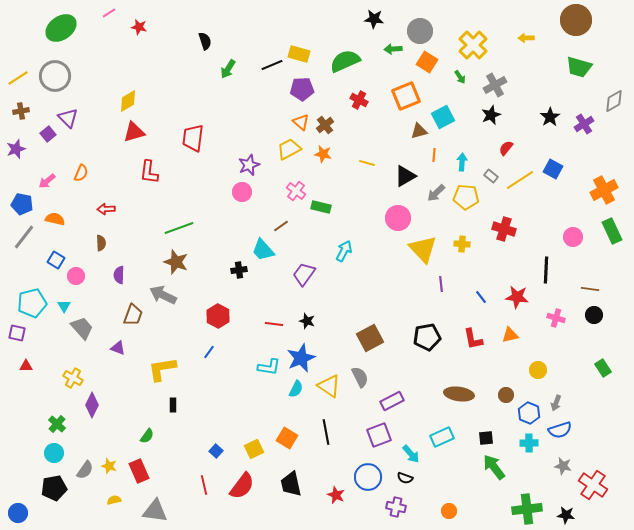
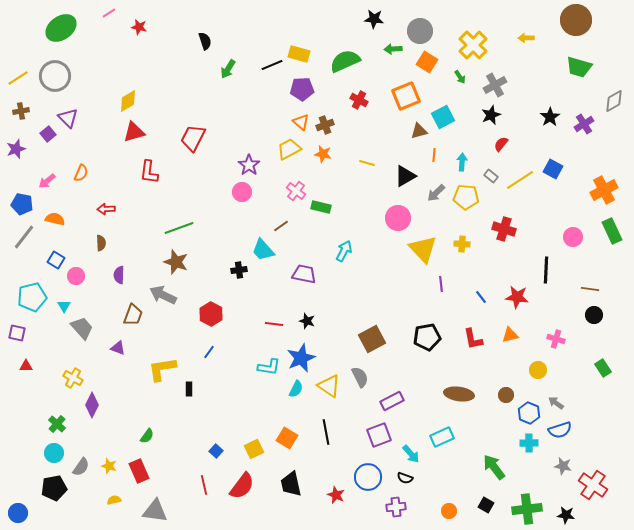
brown cross at (325, 125): rotated 18 degrees clockwise
red trapezoid at (193, 138): rotated 20 degrees clockwise
red semicircle at (506, 148): moved 5 px left, 4 px up
purple star at (249, 165): rotated 15 degrees counterclockwise
purple trapezoid at (304, 274): rotated 65 degrees clockwise
cyan pentagon at (32, 303): moved 6 px up
red hexagon at (218, 316): moved 7 px left, 2 px up
pink cross at (556, 318): moved 21 px down
brown square at (370, 338): moved 2 px right, 1 px down
gray arrow at (556, 403): rotated 105 degrees clockwise
black rectangle at (173, 405): moved 16 px right, 16 px up
black square at (486, 438): moved 67 px down; rotated 35 degrees clockwise
gray semicircle at (85, 470): moved 4 px left, 3 px up
purple cross at (396, 507): rotated 18 degrees counterclockwise
